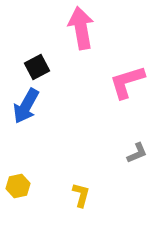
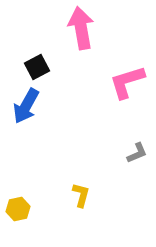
yellow hexagon: moved 23 px down
